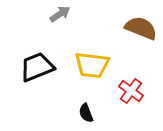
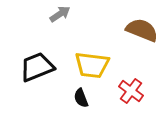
brown semicircle: moved 1 px right, 2 px down
black semicircle: moved 5 px left, 15 px up
